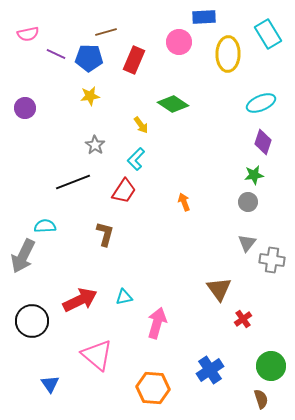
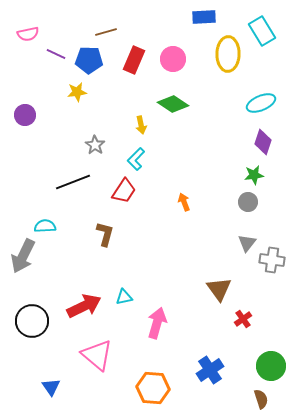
cyan rectangle: moved 6 px left, 3 px up
pink circle: moved 6 px left, 17 px down
blue pentagon: moved 2 px down
yellow star: moved 13 px left, 4 px up
purple circle: moved 7 px down
yellow arrow: rotated 24 degrees clockwise
red arrow: moved 4 px right, 6 px down
blue triangle: moved 1 px right, 3 px down
